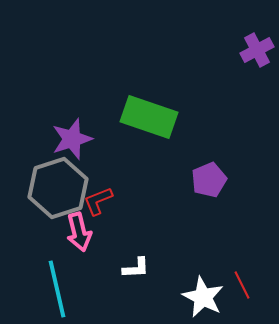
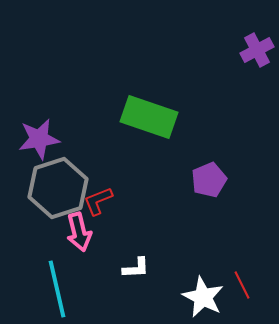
purple star: moved 33 px left; rotated 9 degrees clockwise
